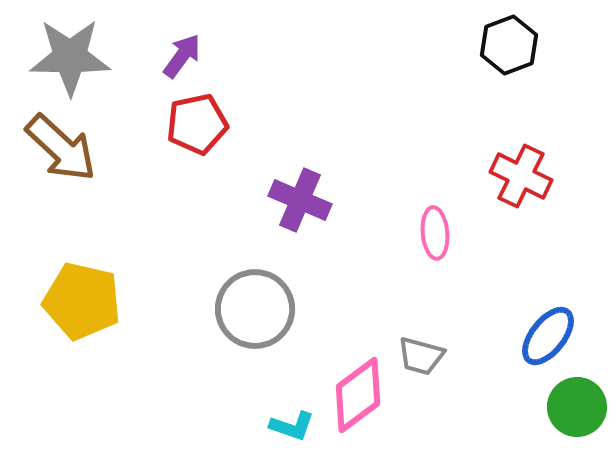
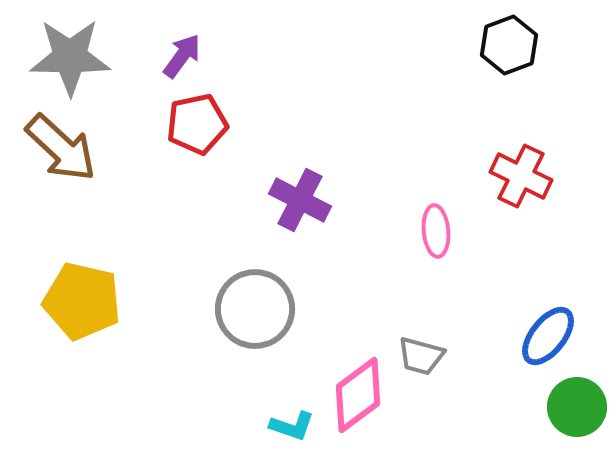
purple cross: rotated 4 degrees clockwise
pink ellipse: moved 1 px right, 2 px up
